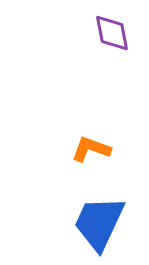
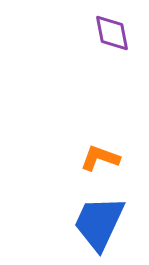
orange L-shape: moved 9 px right, 9 px down
